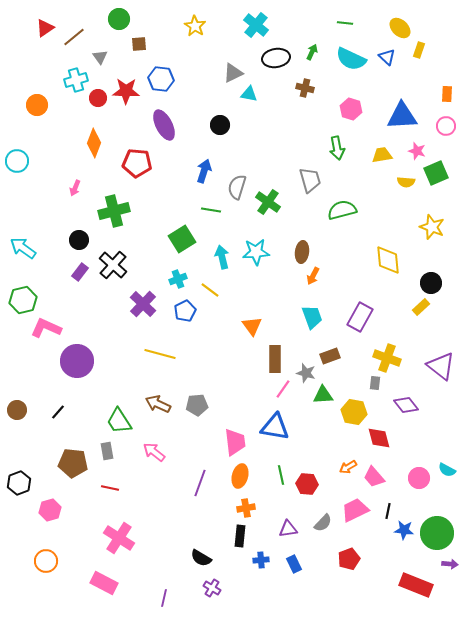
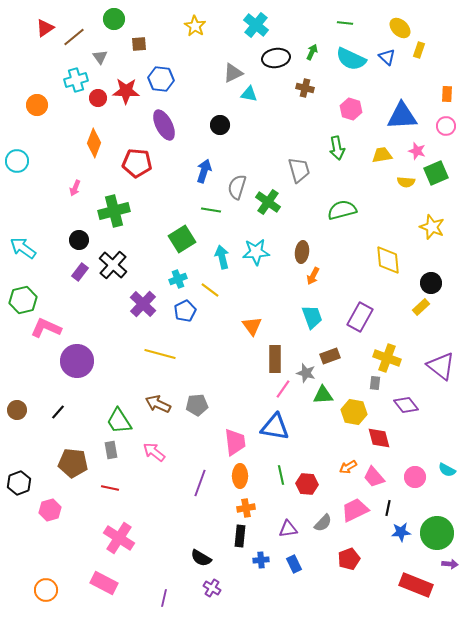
green circle at (119, 19): moved 5 px left
gray trapezoid at (310, 180): moved 11 px left, 10 px up
gray rectangle at (107, 451): moved 4 px right, 1 px up
orange ellipse at (240, 476): rotated 15 degrees counterclockwise
pink circle at (419, 478): moved 4 px left, 1 px up
black line at (388, 511): moved 3 px up
blue star at (404, 530): moved 3 px left, 2 px down; rotated 12 degrees counterclockwise
orange circle at (46, 561): moved 29 px down
